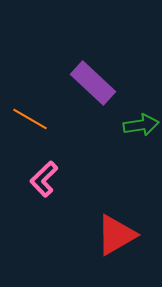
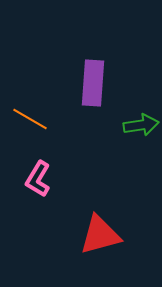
purple rectangle: rotated 51 degrees clockwise
pink L-shape: moved 6 px left; rotated 15 degrees counterclockwise
red triangle: moved 16 px left; rotated 15 degrees clockwise
